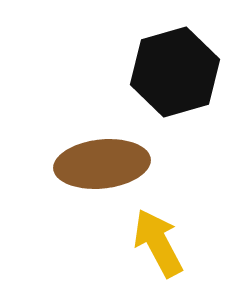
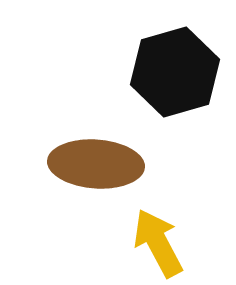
brown ellipse: moved 6 px left; rotated 10 degrees clockwise
